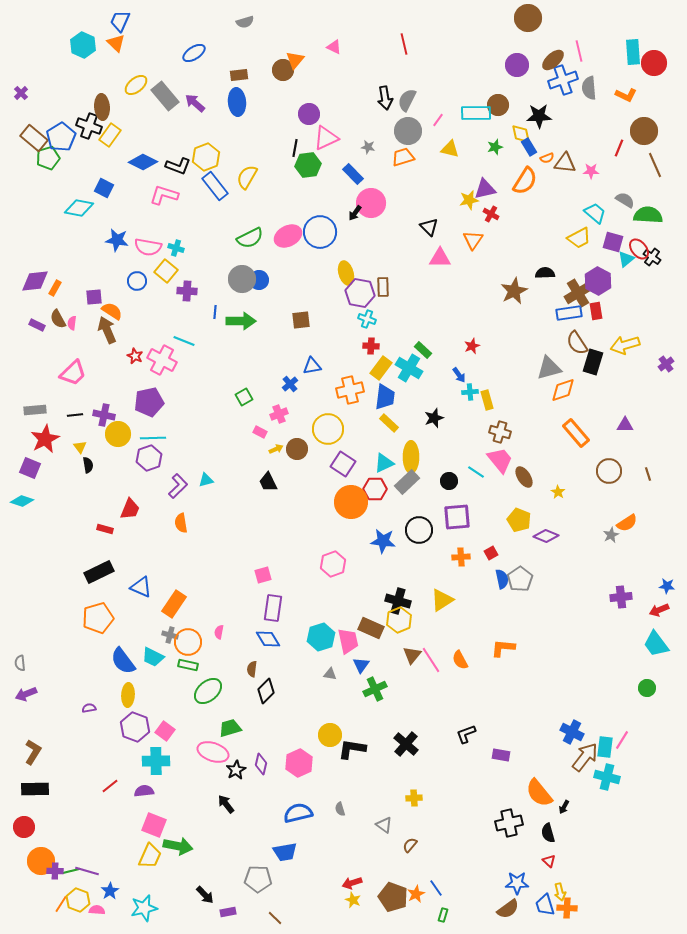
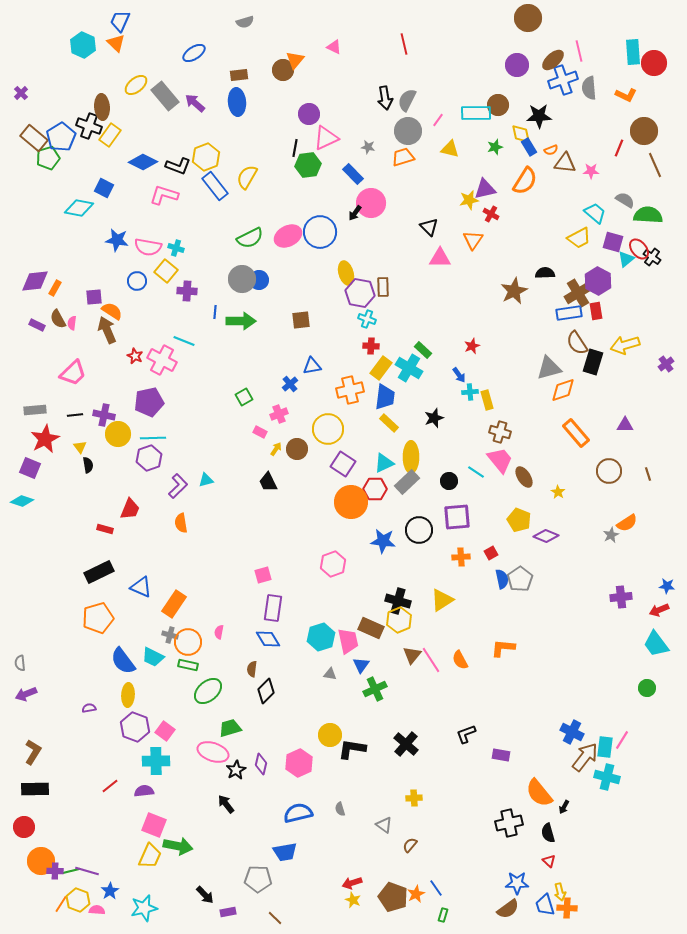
orange semicircle at (547, 158): moved 4 px right, 8 px up
yellow arrow at (276, 449): rotated 32 degrees counterclockwise
